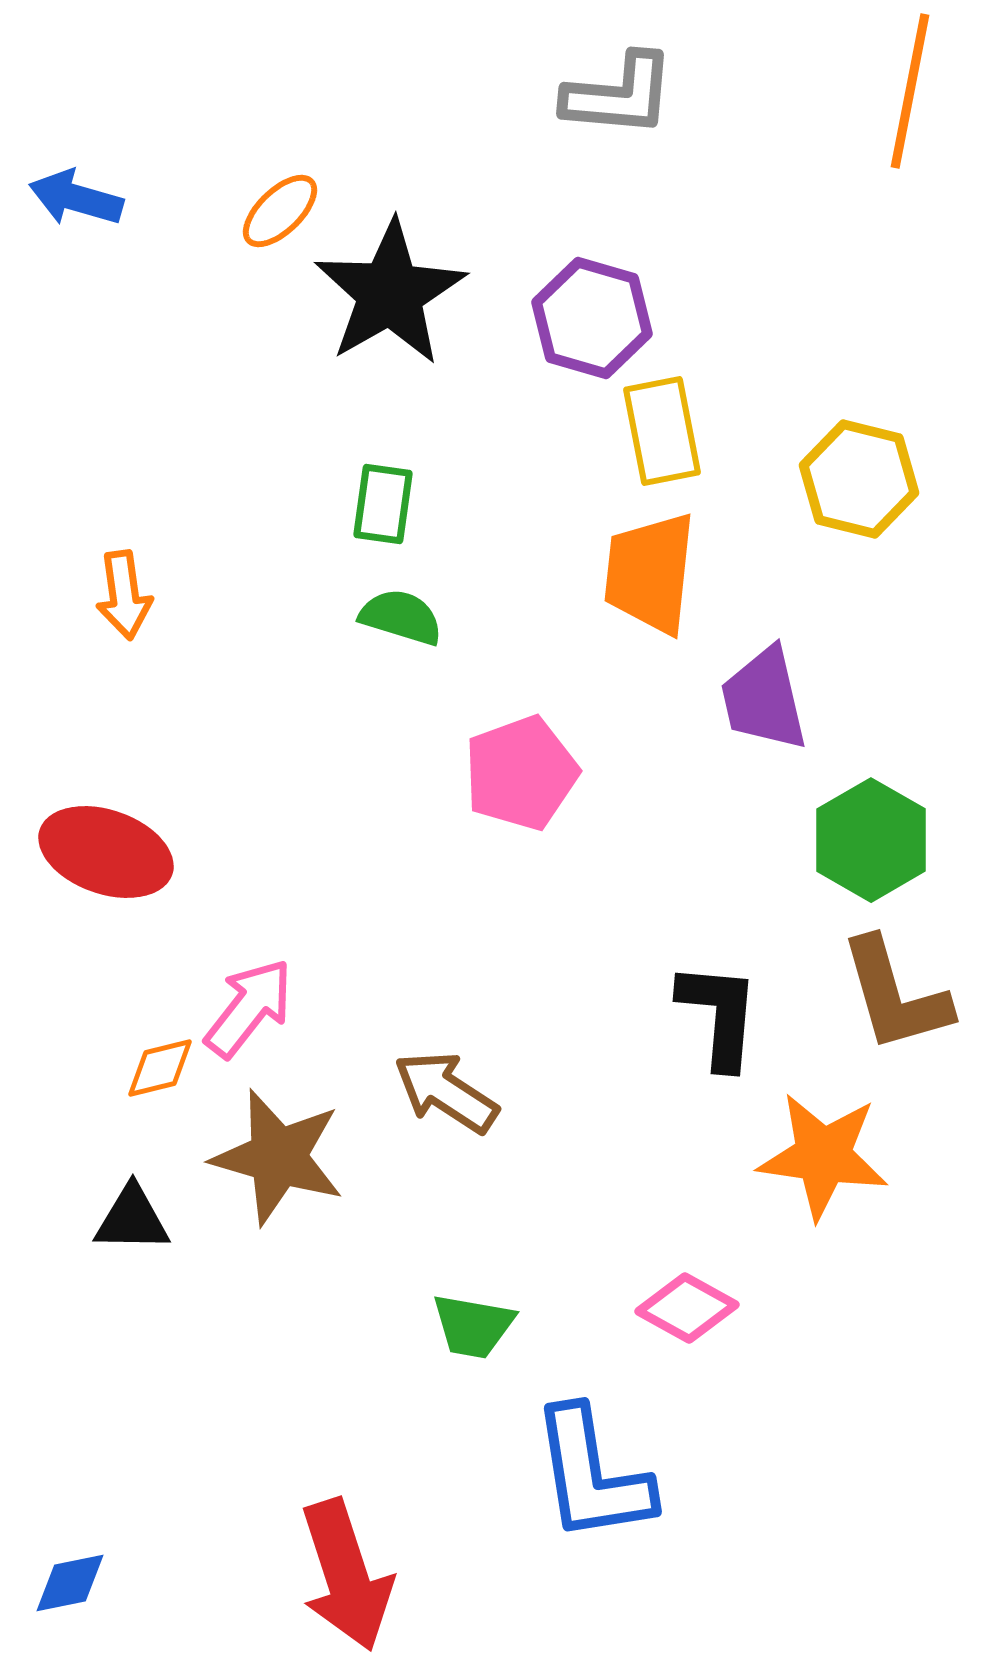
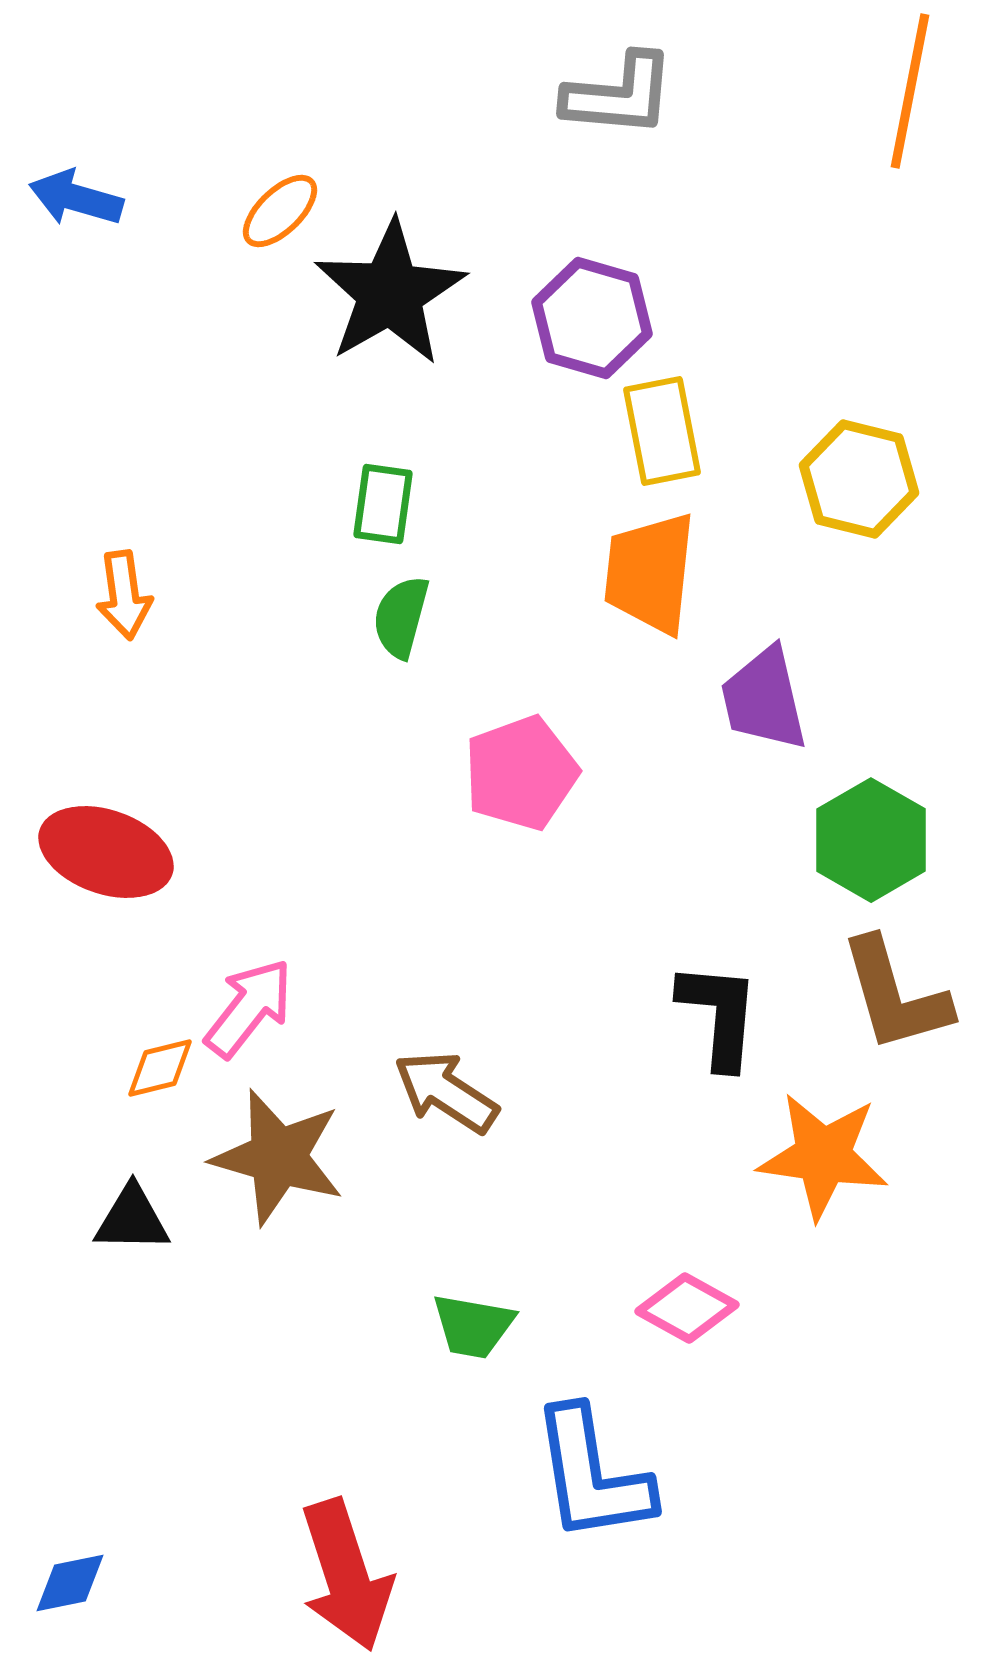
green semicircle: rotated 92 degrees counterclockwise
